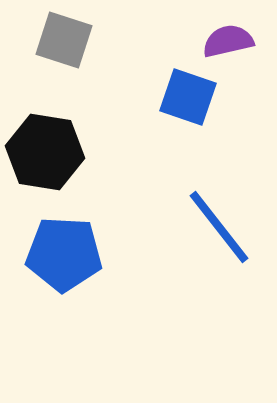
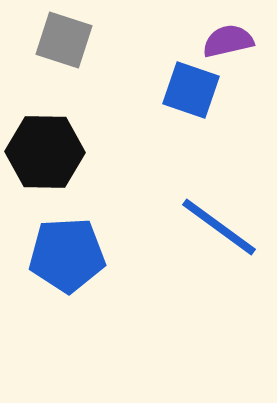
blue square: moved 3 px right, 7 px up
black hexagon: rotated 8 degrees counterclockwise
blue line: rotated 16 degrees counterclockwise
blue pentagon: moved 3 px right, 1 px down; rotated 6 degrees counterclockwise
